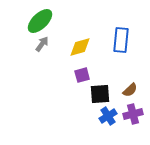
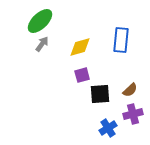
blue cross: moved 12 px down
